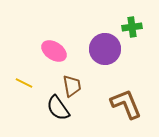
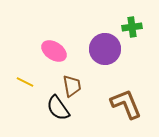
yellow line: moved 1 px right, 1 px up
